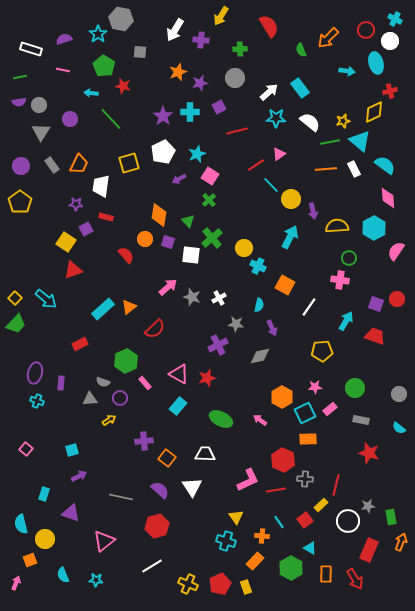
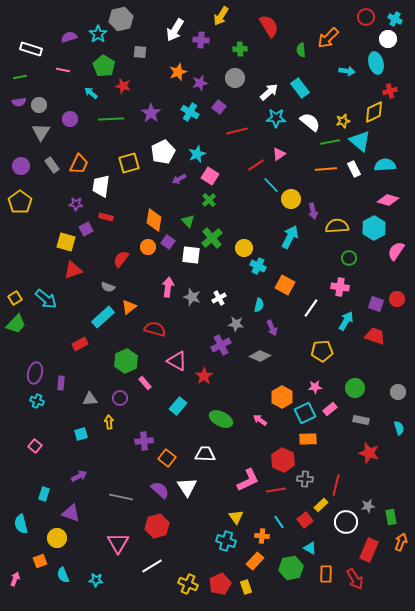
gray hexagon at (121, 19): rotated 25 degrees counterclockwise
red circle at (366, 30): moved 13 px up
purple semicircle at (64, 39): moved 5 px right, 2 px up
white circle at (390, 41): moved 2 px left, 2 px up
green semicircle at (301, 50): rotated 16 degrees clockwise
cyan arrow at (91, 93): rotated 32 degrees clockwise
purple square at (219, 107): rotated 24 degrees counterclockwise
cyan cross at (190, 112): rotated 30 degrees clockwise
purple star at (163, 116): moved 12 px left, 3 px up
green line at (111, 119): rotated 50 degrees counterclockwise
cyan semicircle at (385, 165): rotated 40 degrees counterclockwise
pink diamond at (388, 198): moved 2 px down; rotated 70 degrees counterclockwise
orange diamond at (159, 215): moved 5 px left, 5 px down
orange circle at (145, 239): moved 3 px right, 8 px down
yellow square at (66, 242): rotated 18 degrees counterclockwise
purple square at (168, 242): rotated 16 degrees clockwise
red semicircle at (126, 255): moved 5 px left, 4 px down; rotated 102 degrees counterclockwise
pink cross at (340, 280): moved 7 px down
pink arrow at (168, 287): rotated 42 degrees counterclockwise
yellow square at (15, 298): rotated 16 degrees clockwise
white line at (309, 307): moved 2 px right, 1 px down
cyan rectangle at (103, 309): moved 8 px down
red semicircle at (155, 329): rotated 120 degrees counterclockwise
purple cross at (218, 345): moved 3 px right
gray diamond at (260, 356): rotated 35 degrees clockwise
pink triangle at (179, 374): moved 2 px left, 13 px up
red star at (207, 378): moved 3 px left, 2 px up; rotated 18 degrees counterclockwise
gray semicircle at (103, 382): moved 5 px right, 95 px up
gray circle at (399, 394): moved 1 px left, 2 px up
yellow arrow at (109, 420): moved 2 px down; rotated 64 degrees counterclockwise
cyan semicircle at (399, 428): rotated 144 degrees counterclockwise
pink square at (26, 449): moved 9 px right, 3 px up
cyan square at (72, 450): moved 9 px right, 16 px up
white triangle at (192, 487): moved 5 px left
white circle at (348, 521): moved 2 px left, 1 px down
yellow circle at (45, 539): moved 12 px right, 1 px up
pink triangle at (104, 541): moved 14 px right, 2 px down; rotated 20 degrees counterclockwise
orange square at (30, 560): moved 10 px right, 1 px down
green hexagon at (291, 568): rotated 20 degrees clockwise
pink arrow at (16, 583): moved 1 px left, 4 px up
